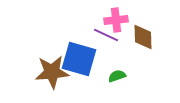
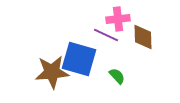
pink cross: moved 2 px right, 1 px up
green semicircle: rotated 66 degrees clockwise
